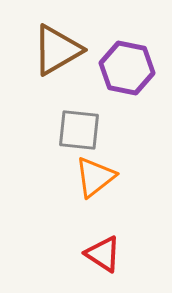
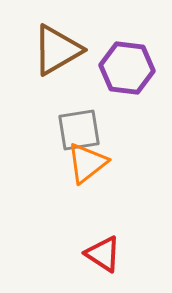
purple hexagon: rotated 4 degrees counterclockwise
gray square: rotated 15 degrees counterclockwise
orange triangle: moved 8 px left, 14 px up
